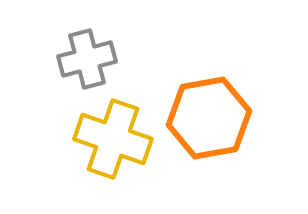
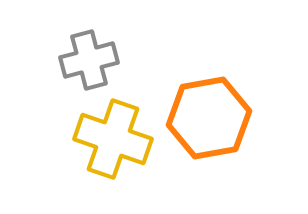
gray cross: moved 2 px right, 1 px down
